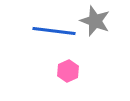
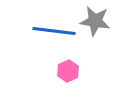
gray star: rotated 12 degrees counterclockwise
